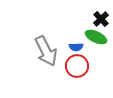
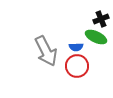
black cross: rotated 21 degrees clockwise
